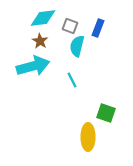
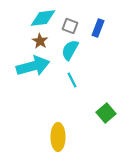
cyan semicircle: moved 7 px left, 4 px down; rotated 15 degrees clockwise
green square: rotated 30 degrees clockwise
yellow ellipse: moved 30 px left
